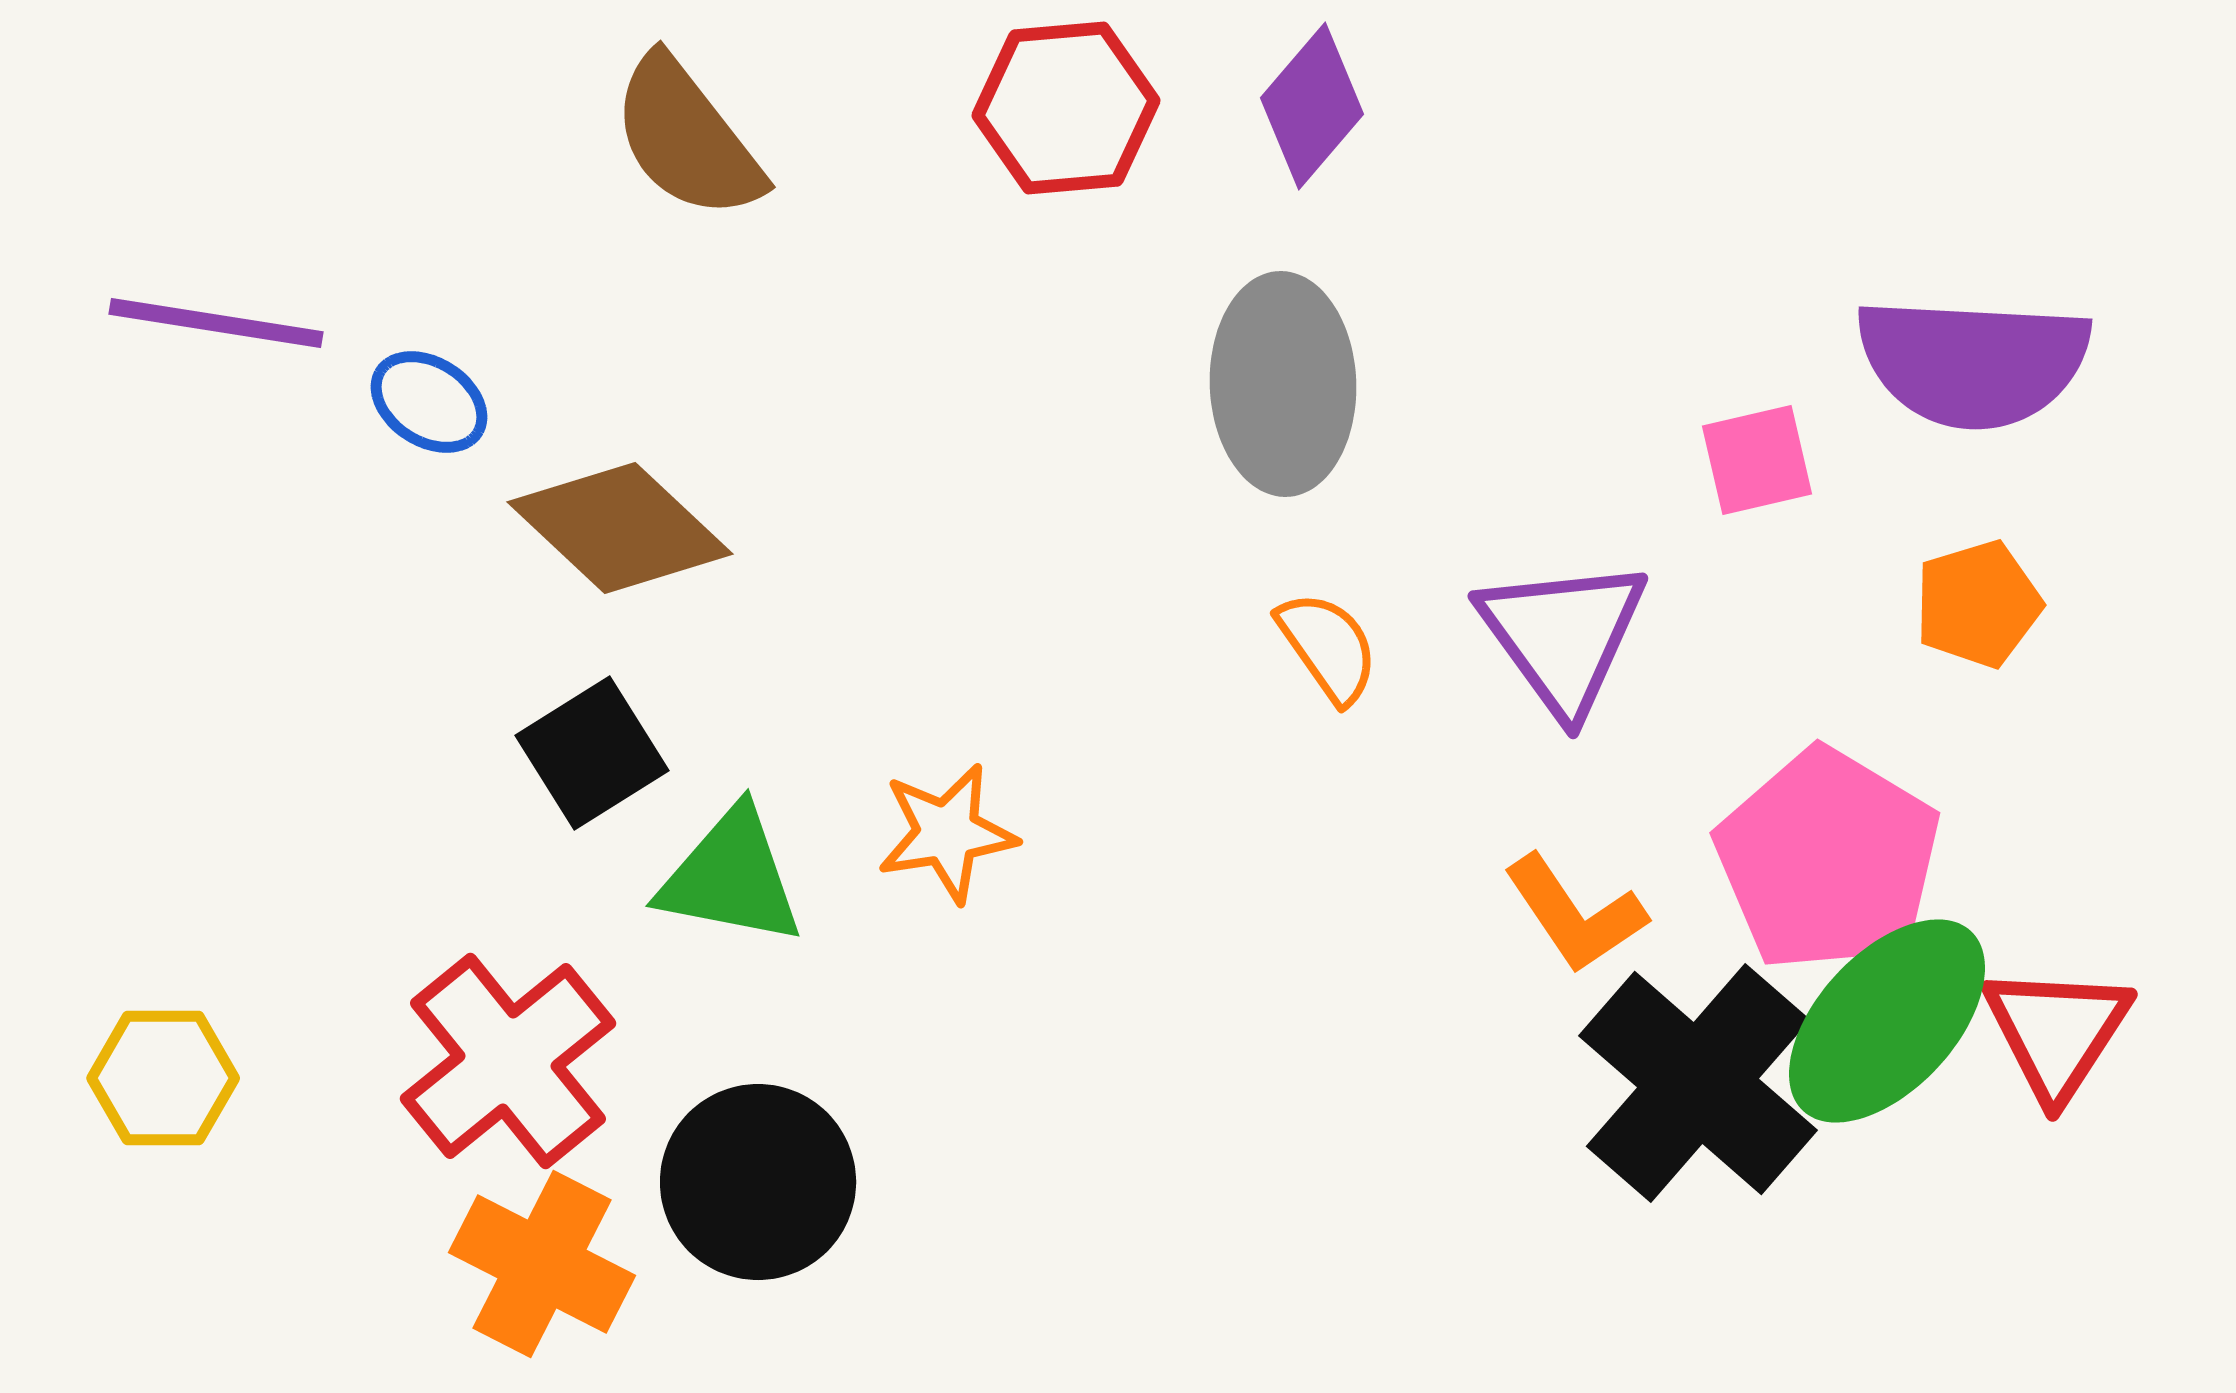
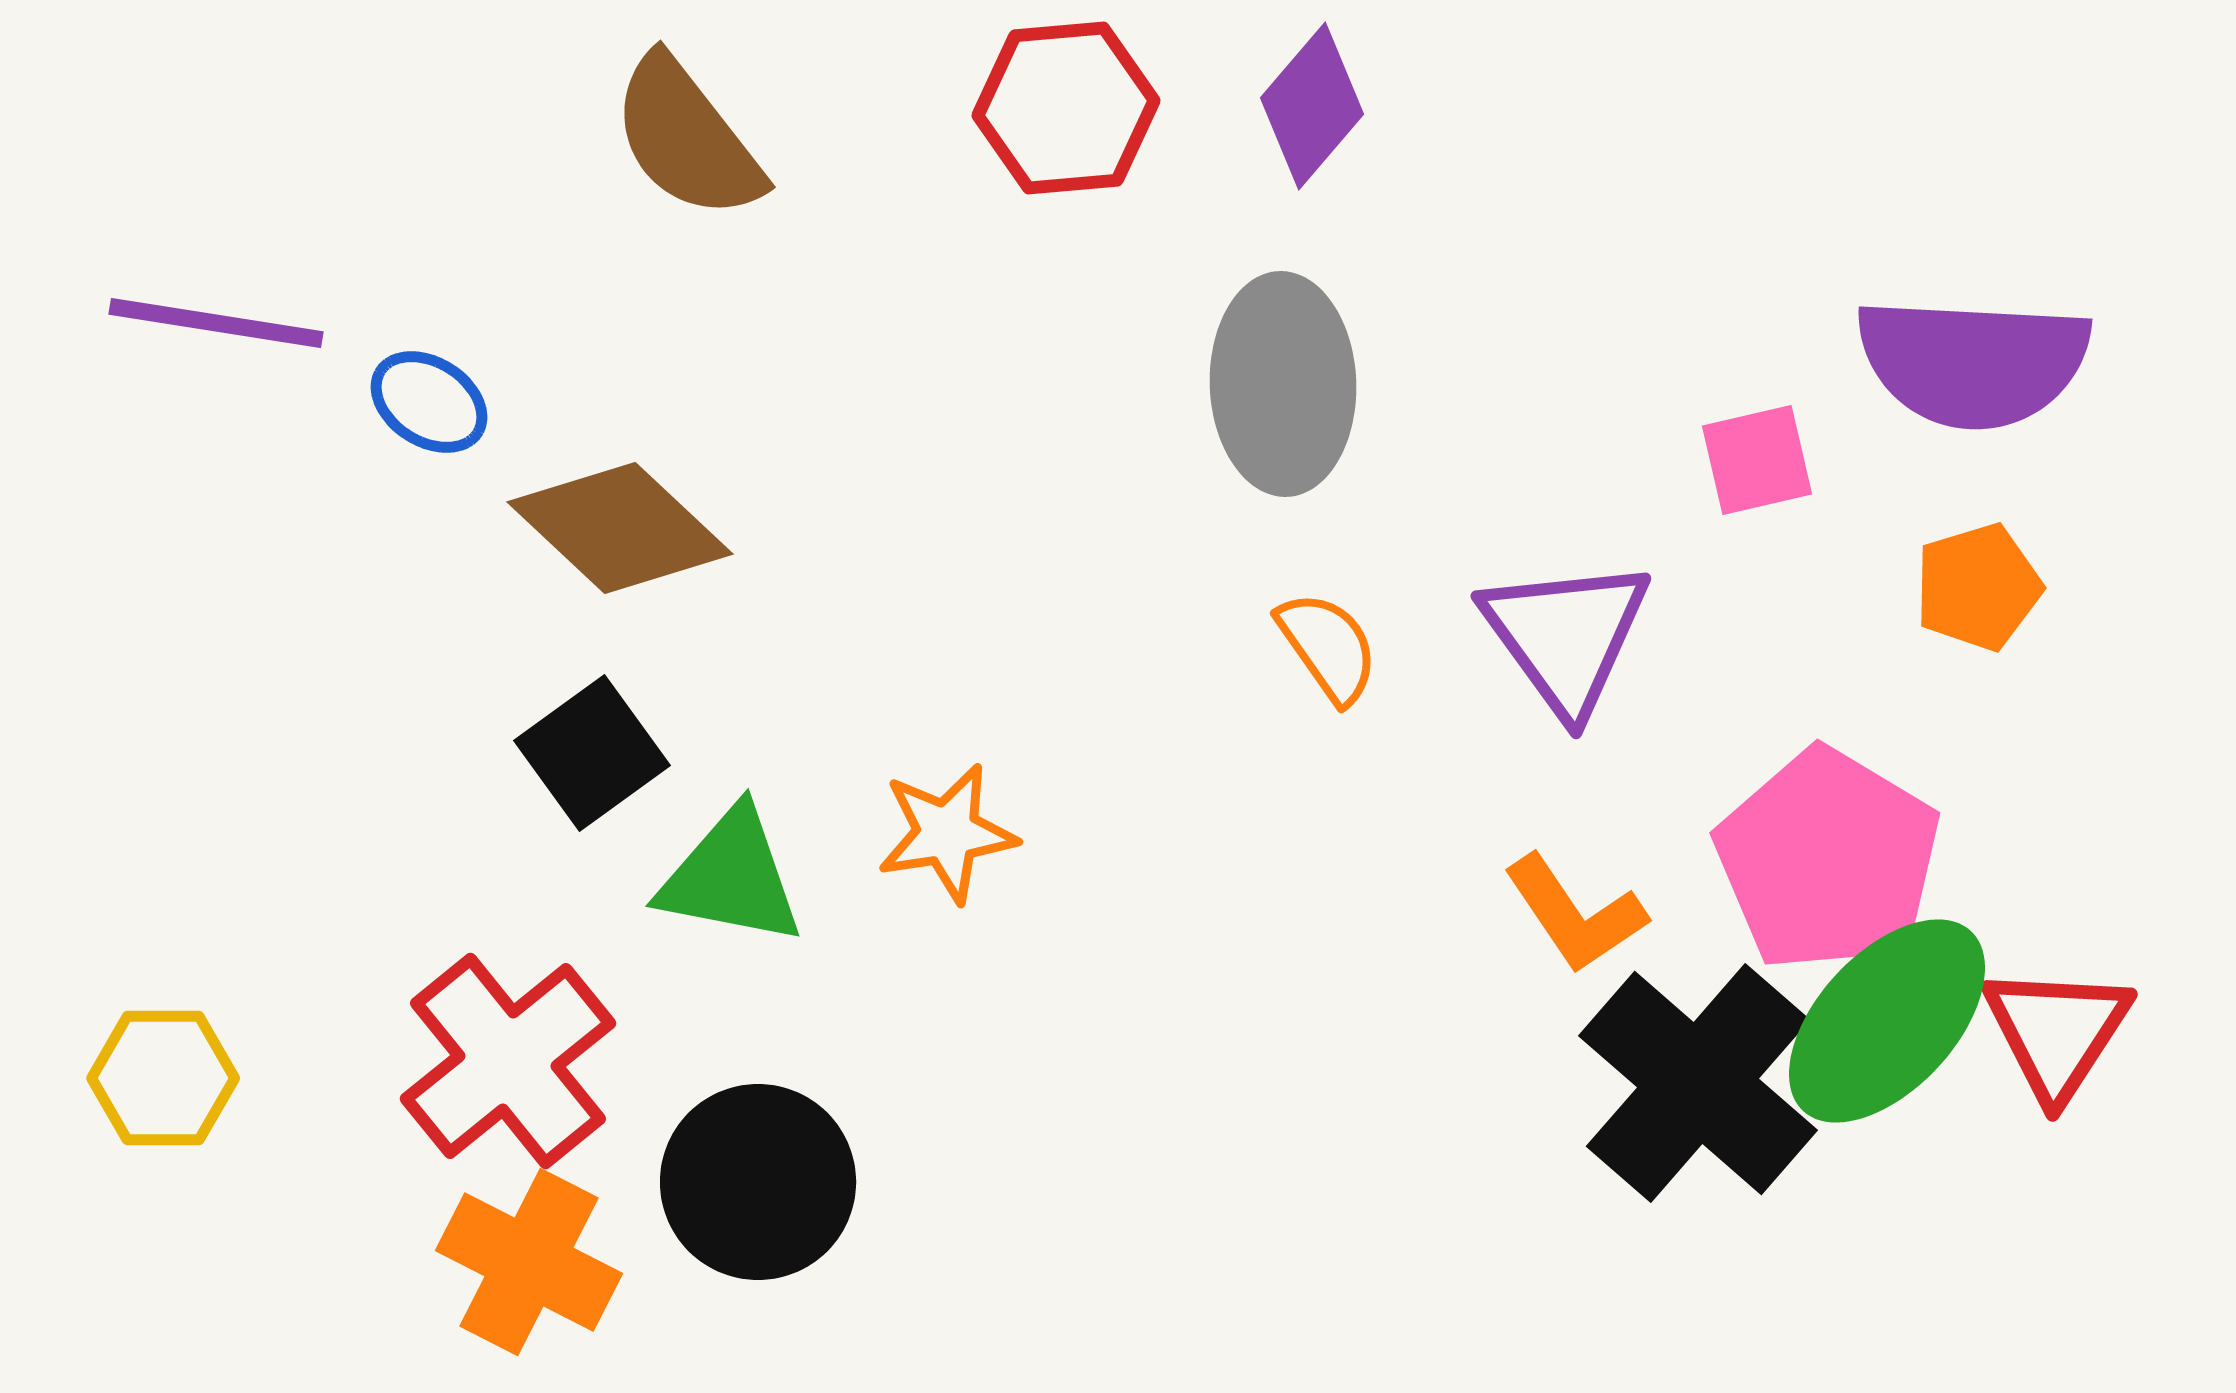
orange pentagon: moved 17 px up
purple triangle: moved 3 px right
black square: rotated 4 degrees counterclockwise
orange cross: moved 13 px left, 2 px up
